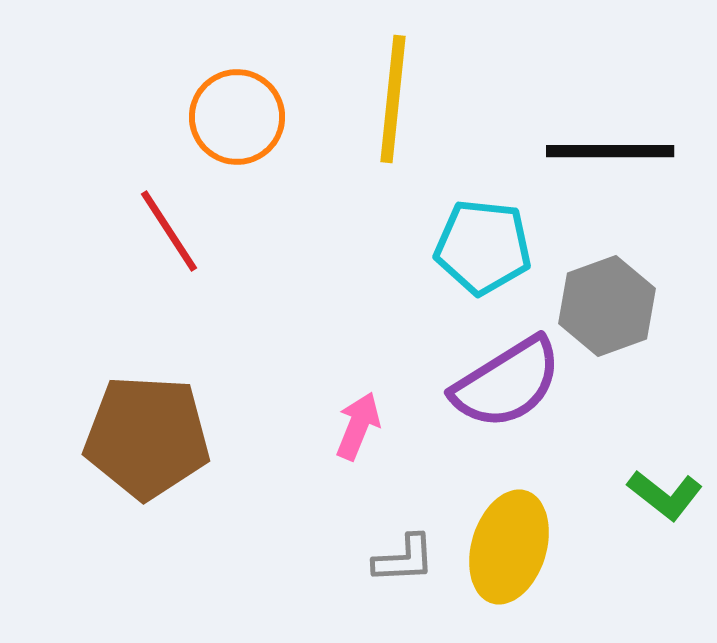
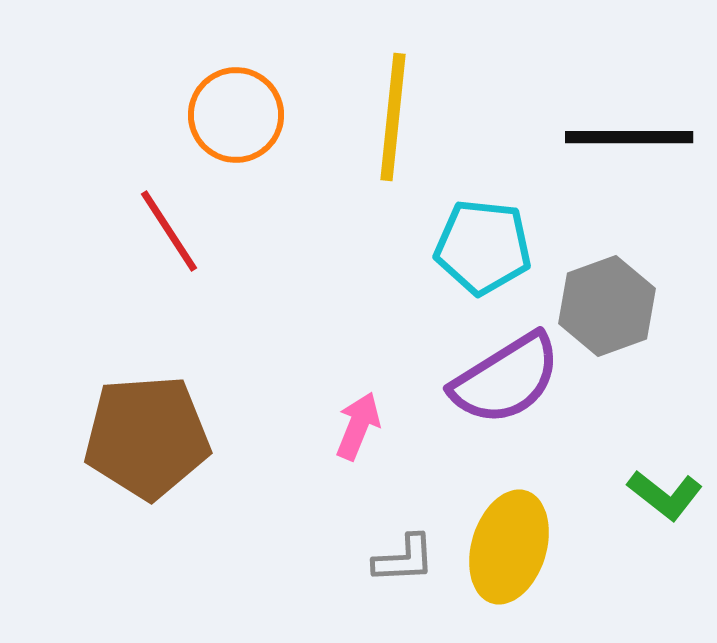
yellow line: moved 18 px down
orange circle: moved 1 px left, 2 px up
black line: moved 19 px right, 14 px up
purple semicircle: moved 1 px left, 4 px up
brown pentagon: rotated 7 degrees counterclockwise
